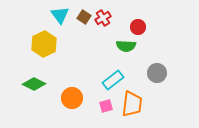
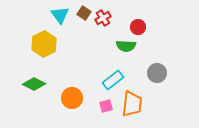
brown square: moved 4 px up
